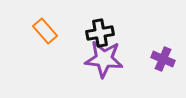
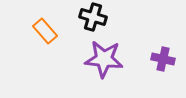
black cross: moved 7 px left, 16 px up; rotated 28 degrees clockwise
purple cross: rotated 10 degrees counterclockwise
